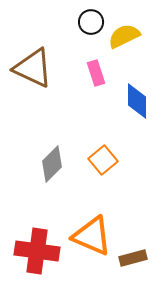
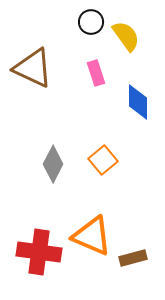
yellow semicircle: moved 2 px right; rotated 80 degrees clockwise
blue diamond: moved 1 px right, 1 px down
gray diamond: moved 1 px right; rotated 18 degrees counterclockwise
red cross: moved 2 px right, 1 px down
